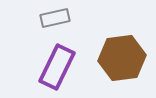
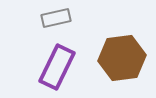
gray rectangle: moved 1 px right
